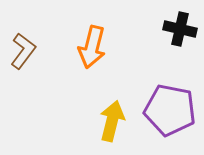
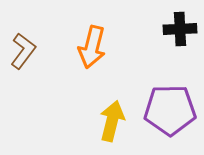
black cross: rotated 16 degrees counterclockwise
purple pentagon: rotated 12 degrees counterclockwise
